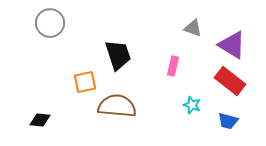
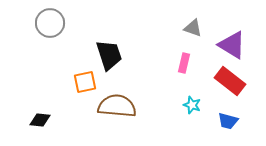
black trapezoid: moved 9 px left
pink rectangle: moved 11 px right, 3 px up
